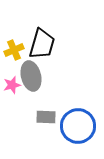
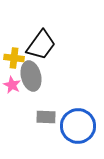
black trapezoid: moved 1 px left, 1 px down; rotated 20 degrees clockwise
yellow cross: moved 8 px down; rotated 30 degrees clockwise
pink star: rotated 30 degrees counterclockwise
